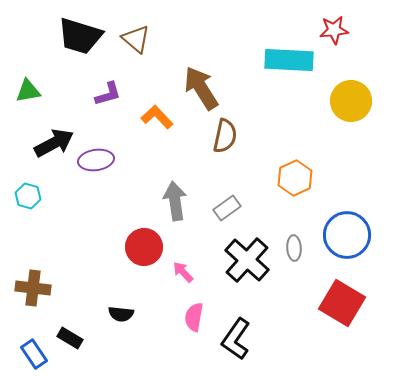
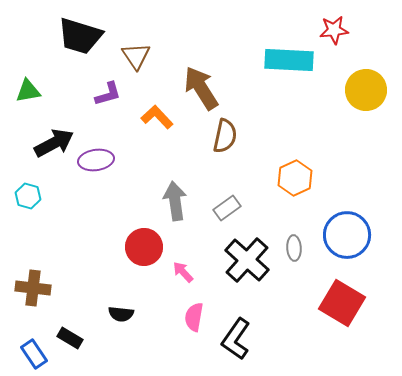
brown triangle: moved 17 px down; rotated 16 degrees clockwise
yellow circle: moved 15 px right, 11 px up
